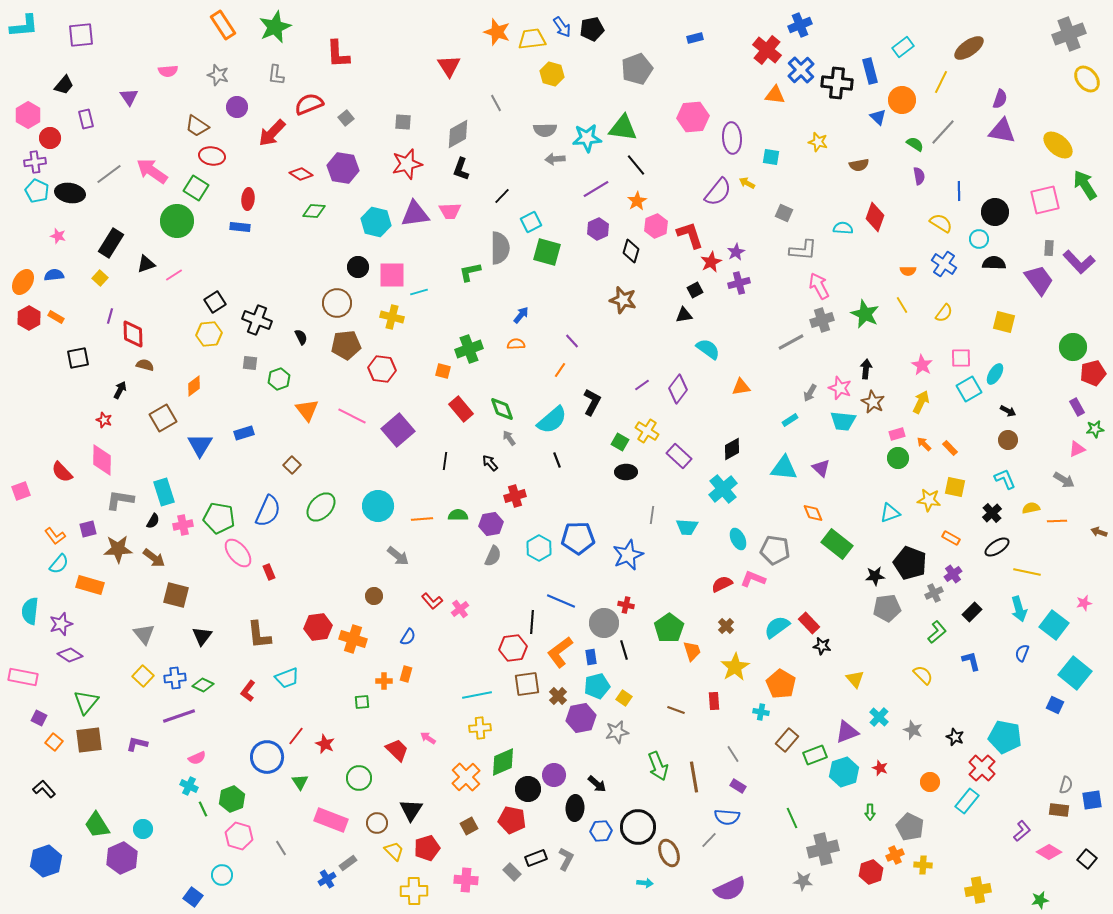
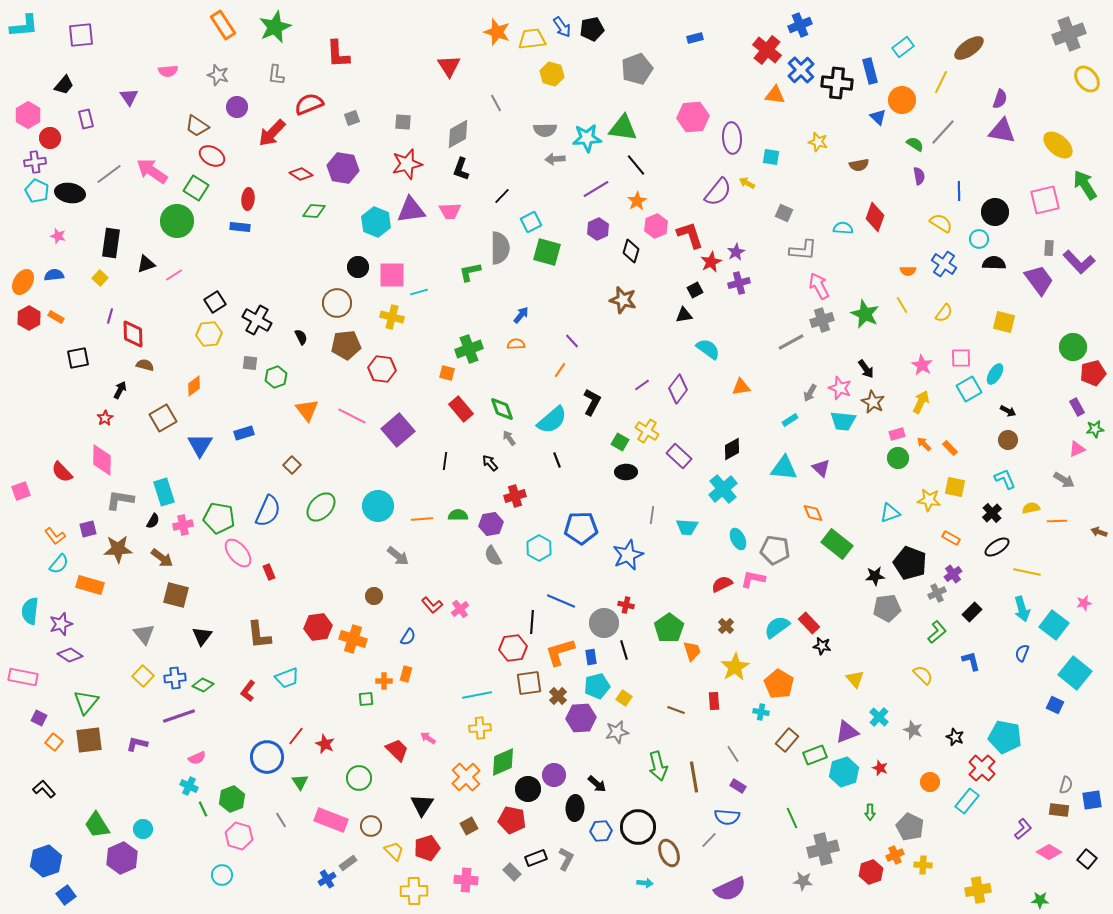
gray square at (346, 118): moved 6 px right; rotated 21 degrees clockwise
red ellipse at (212, 156): rotated 20 degrees clockwise
purple triangle at (415, 214): moved 4 px left, 4 px up
cyan hexagon at (376, 222): rotated 8 degrees clockwise
black rectangle at (111, 243): rotated 24 degrees counterclockwise
black cross at (257, 320): rotated 8 degrees clockwise
black arrow at (866, 369): rotated 138 degrees clockwise
orange square at (443, 371): moved 4 px right, 2 px down
green hexagon at (279, 379): moved 3 px left, 2 px up
red star at (104, 420): moved 1 px right, 2 px up; rotated 21 degrees clockwise
blue pentagon at (578, 538): moved 3 px right, 10 px up
gray semicircle at (493, 556): rotated 125 degrees clockwise
brown arrow at (154, 558): moved 8 px right
pink L-shape at (753, 579): rotated 10 degrees counterclockwise
gray cross at (934, 593): moved 3 px right
red L-shape at (432, 601): moved 4 px down
cyan arrow at (1019, 609): moved 3 px right
orange L-shape at (560, 652): rotated 20 degrees clockwise
brown square at (527, 684): moved 2 px right, 1 px up
orange pentagon at (781, 684): moved 2 px left
green square at (362, 702): moved 4 px right, 3 px up
purple hexagon at (581, 718): rotated 8 degrees clockwise
green arrow at (658, 766): rotated 8 degrees clockwise
black triangle at (411, 810): moved 11 px right, 5 px up
brown circle at (377, 823): moved 6 px left, 3 px down
purple L-shape at (1022, 831): moved 1 px right, 2 px up
gray line at (281, 848): moved 28 px up
blue square at (193, 897): moved 127 px left, 2 px up; rotated 18 degrees clockwise
green star at (1040, 900): rotated 12 degrees clockwise
